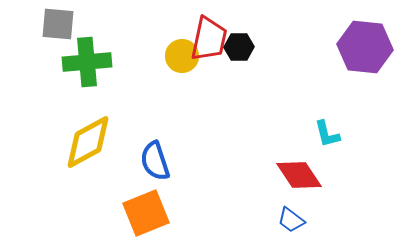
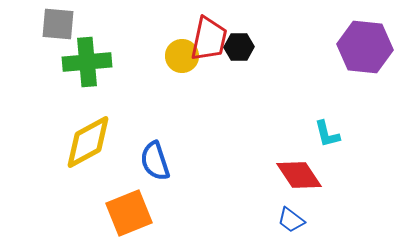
orange square: moved 17 px left
